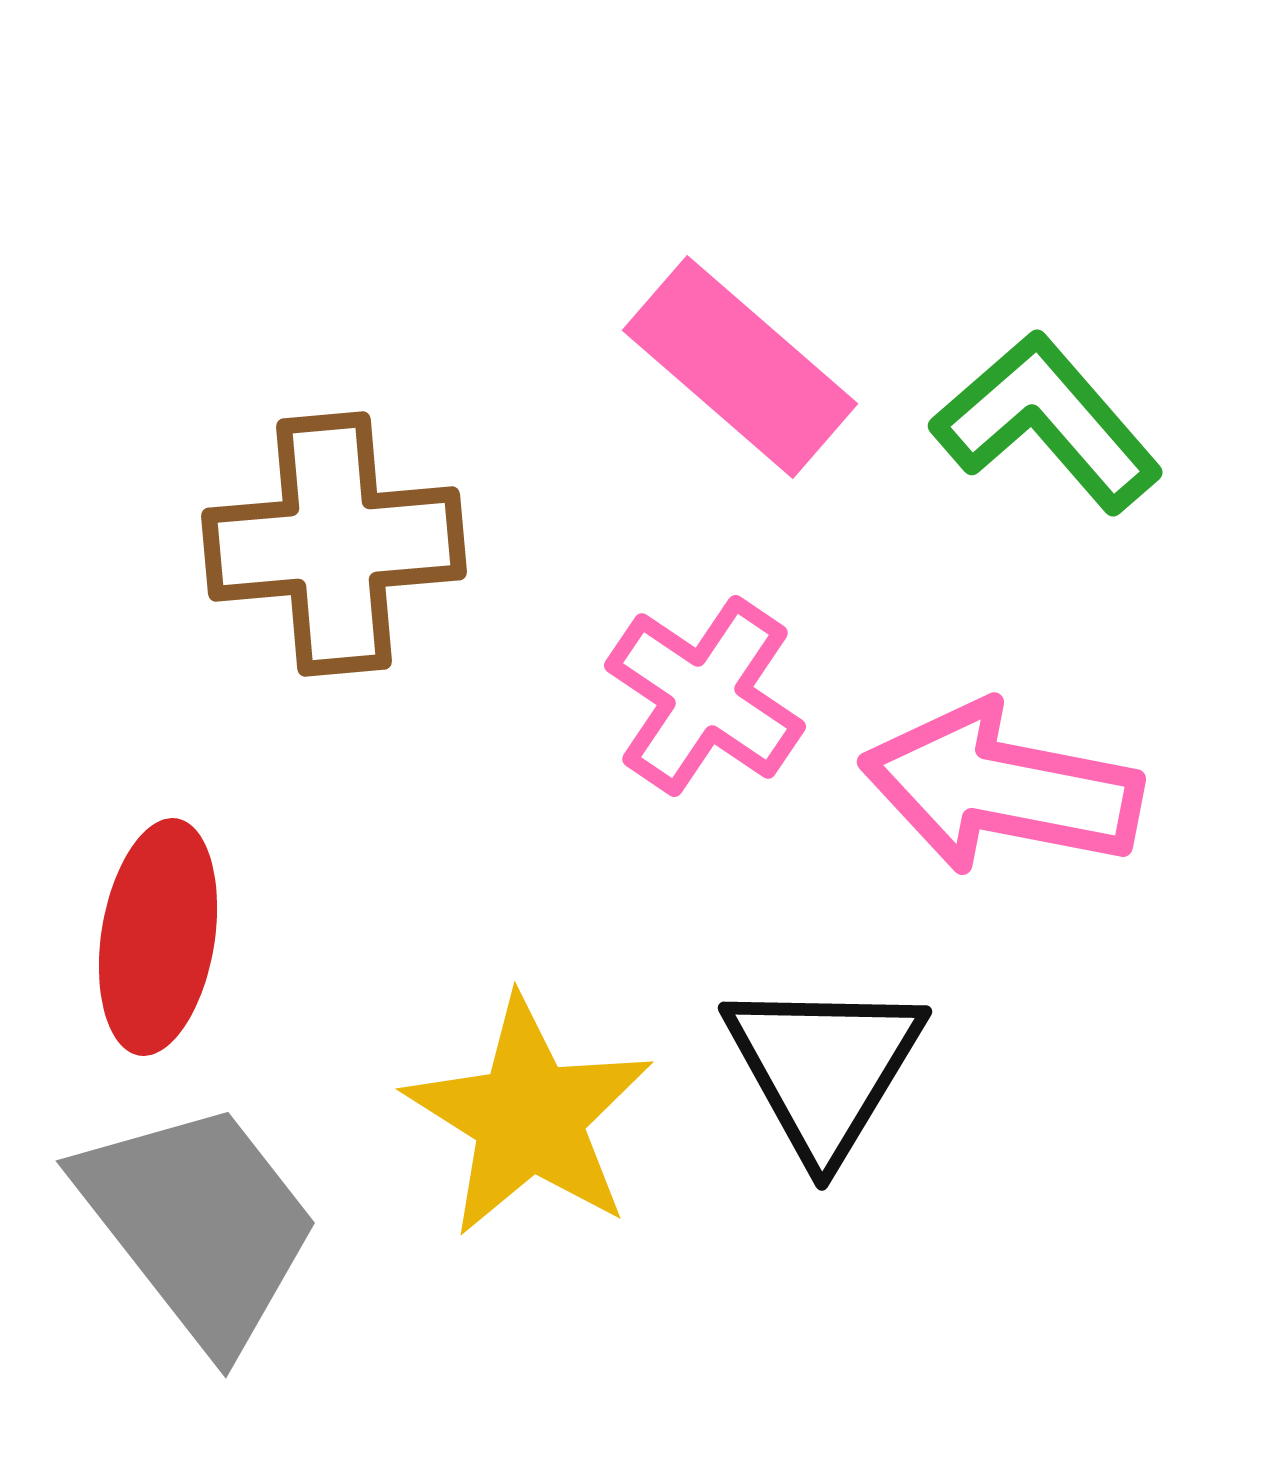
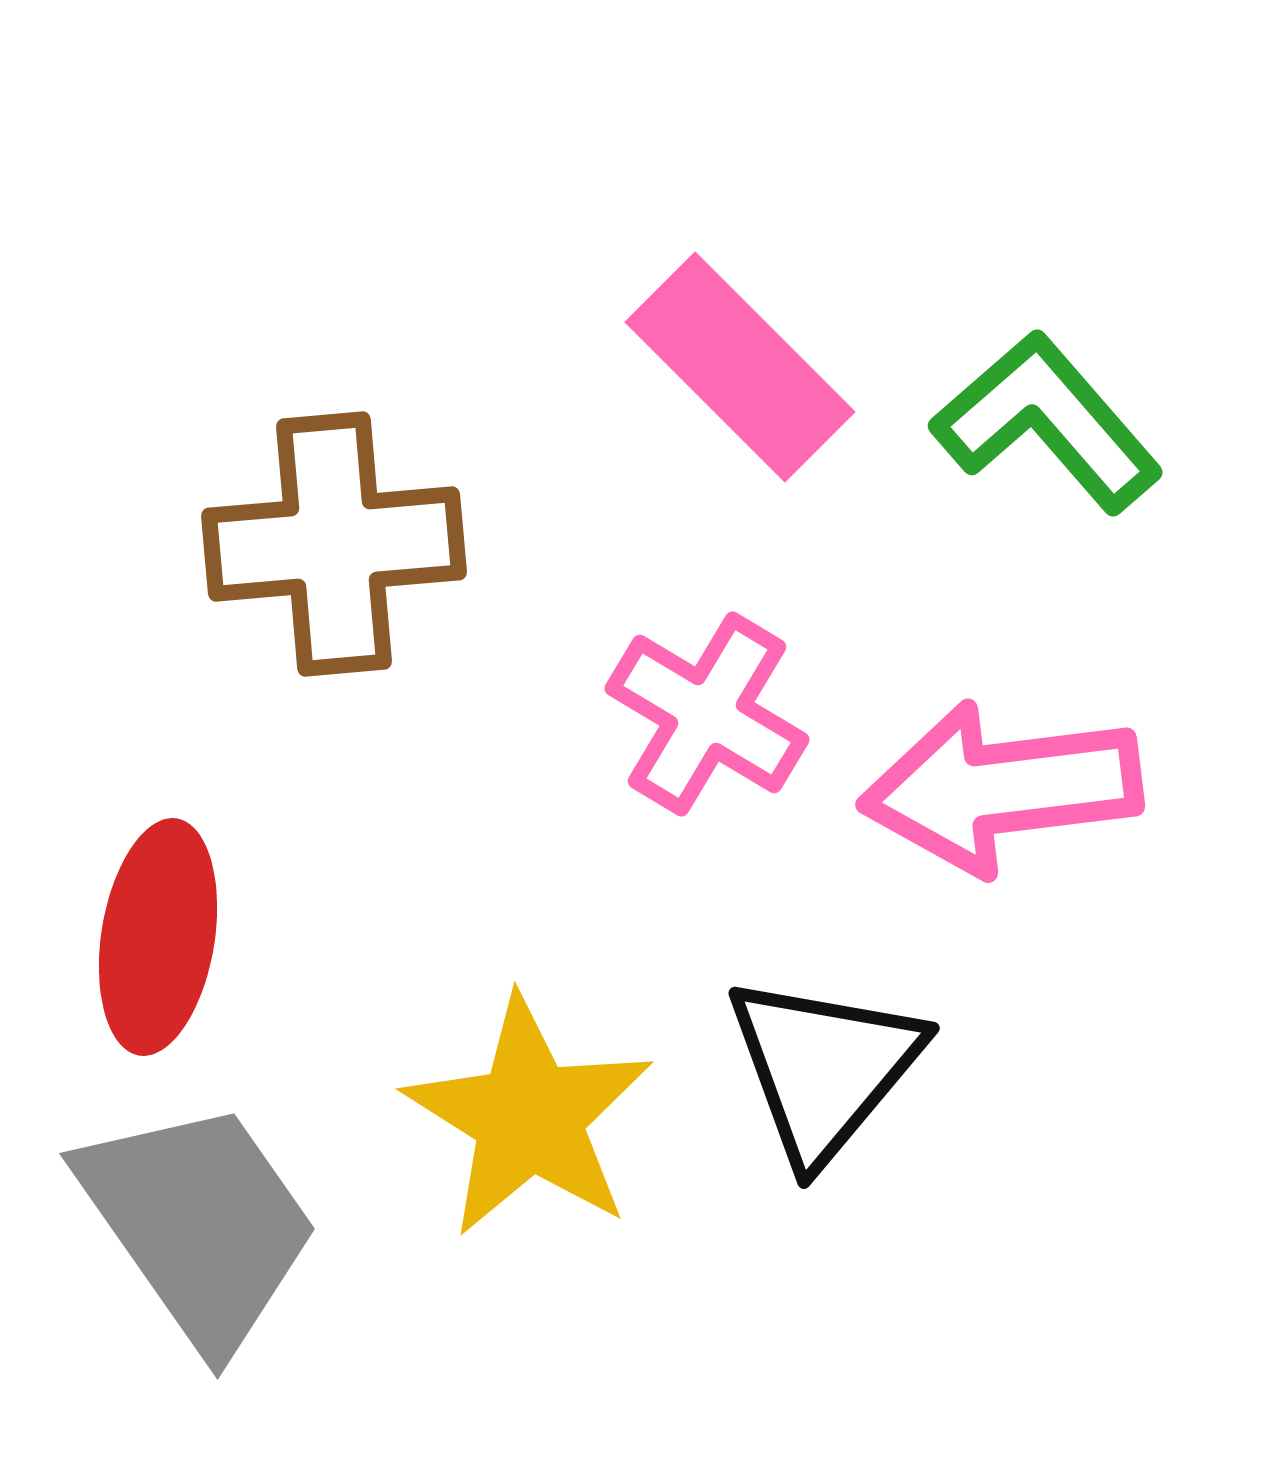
pink rectangle: rotated 4 degrees clockwise
pink cross: moved 2 px right, 18 px down; rotated 3 degrees counterclockwise
pink arrow: rotated 18 degrees counterclockwise
black triangle: rotated 9 degrees clockwise
gray trapezoid: rotated 3 degrees clockwise
